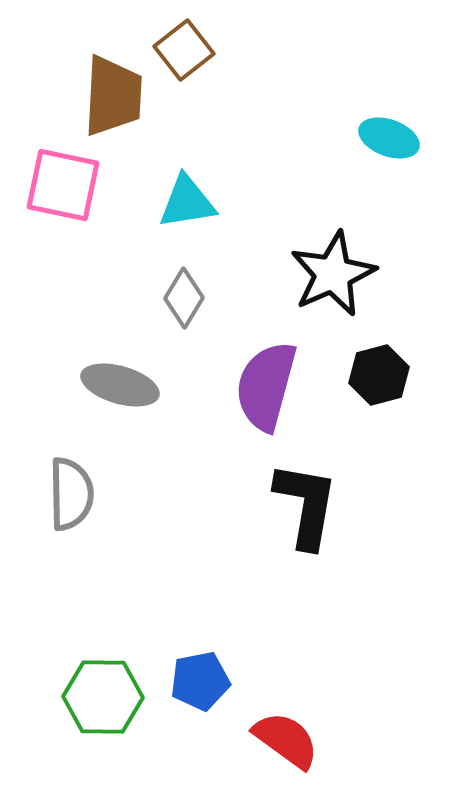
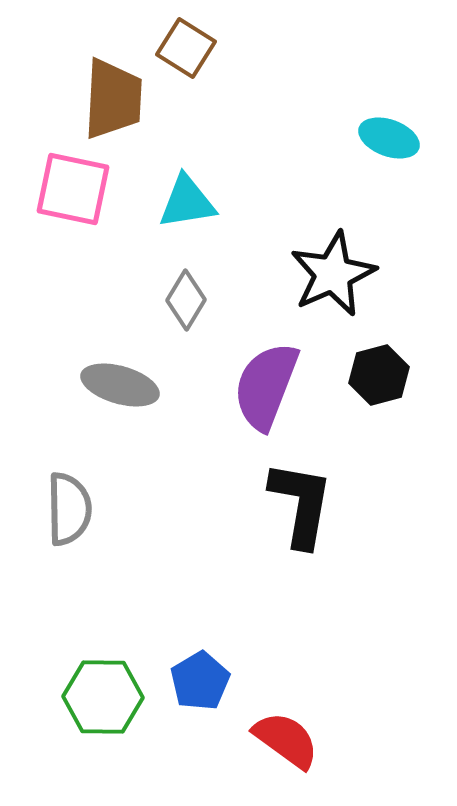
brown square: moved 2 px right, 2 px up; rotated 20 degrees counterclockwise
brown trapezoid: moved 3 px down
pink square: moved 10 px right, 4 px down
gray diamond: moved 2 px right, 2 px down
purple semicircle: rotated 6 degrees clockwise
gray semicircle: moved 2 px left, 15 px down
black L-shape: moved 5 px left, 1 px up
blue pentagon: rotated 20 degrees counterclockwise
